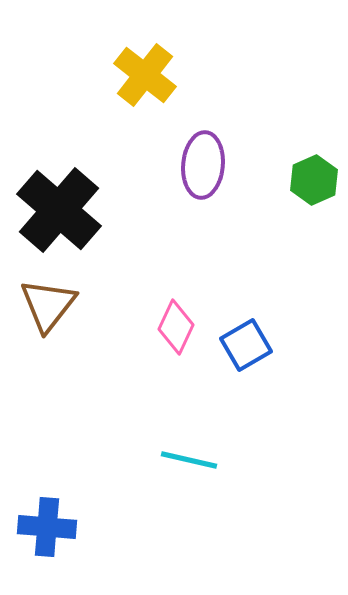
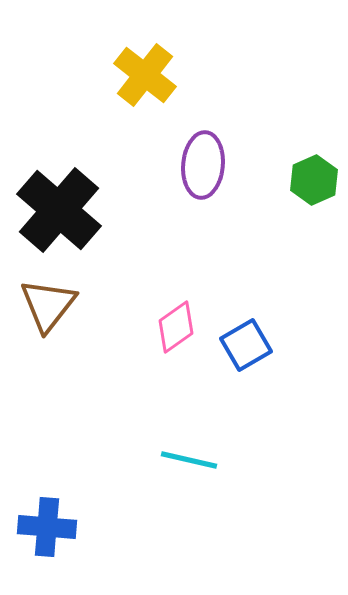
pink diamond: rotated 30 degrees clockwise
